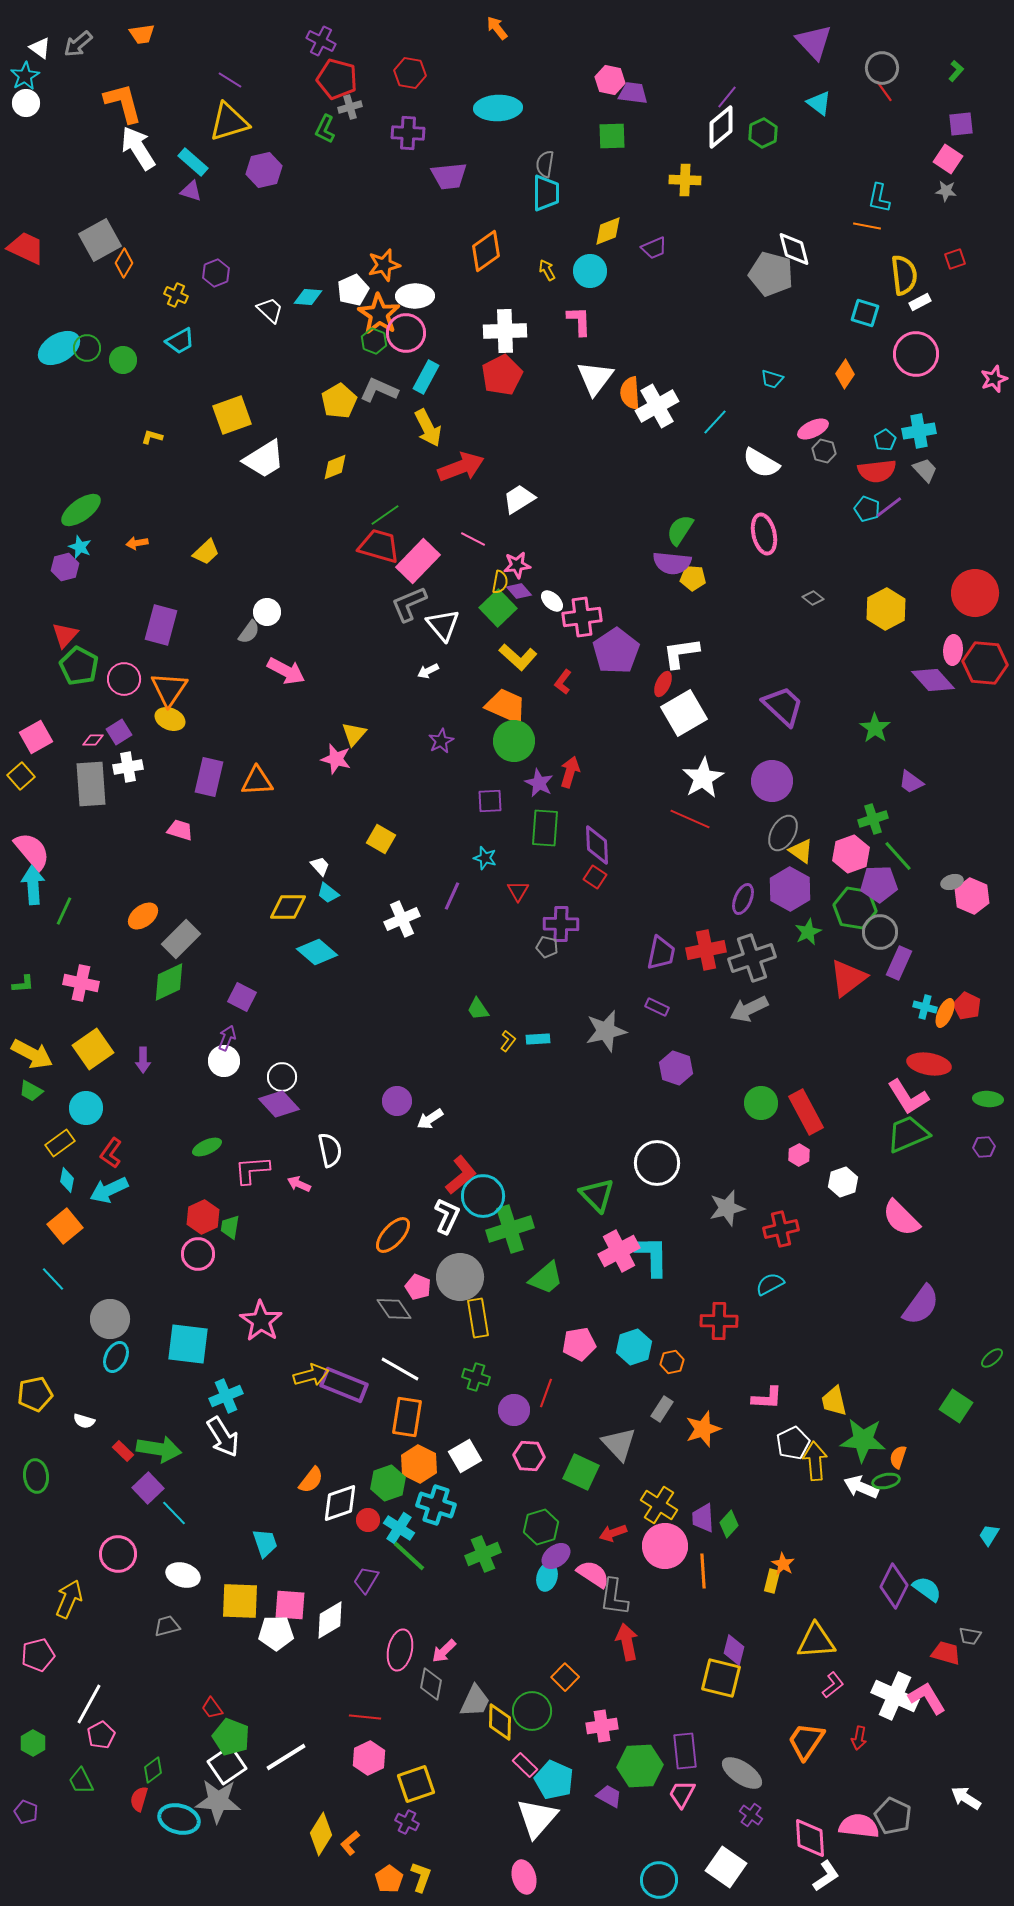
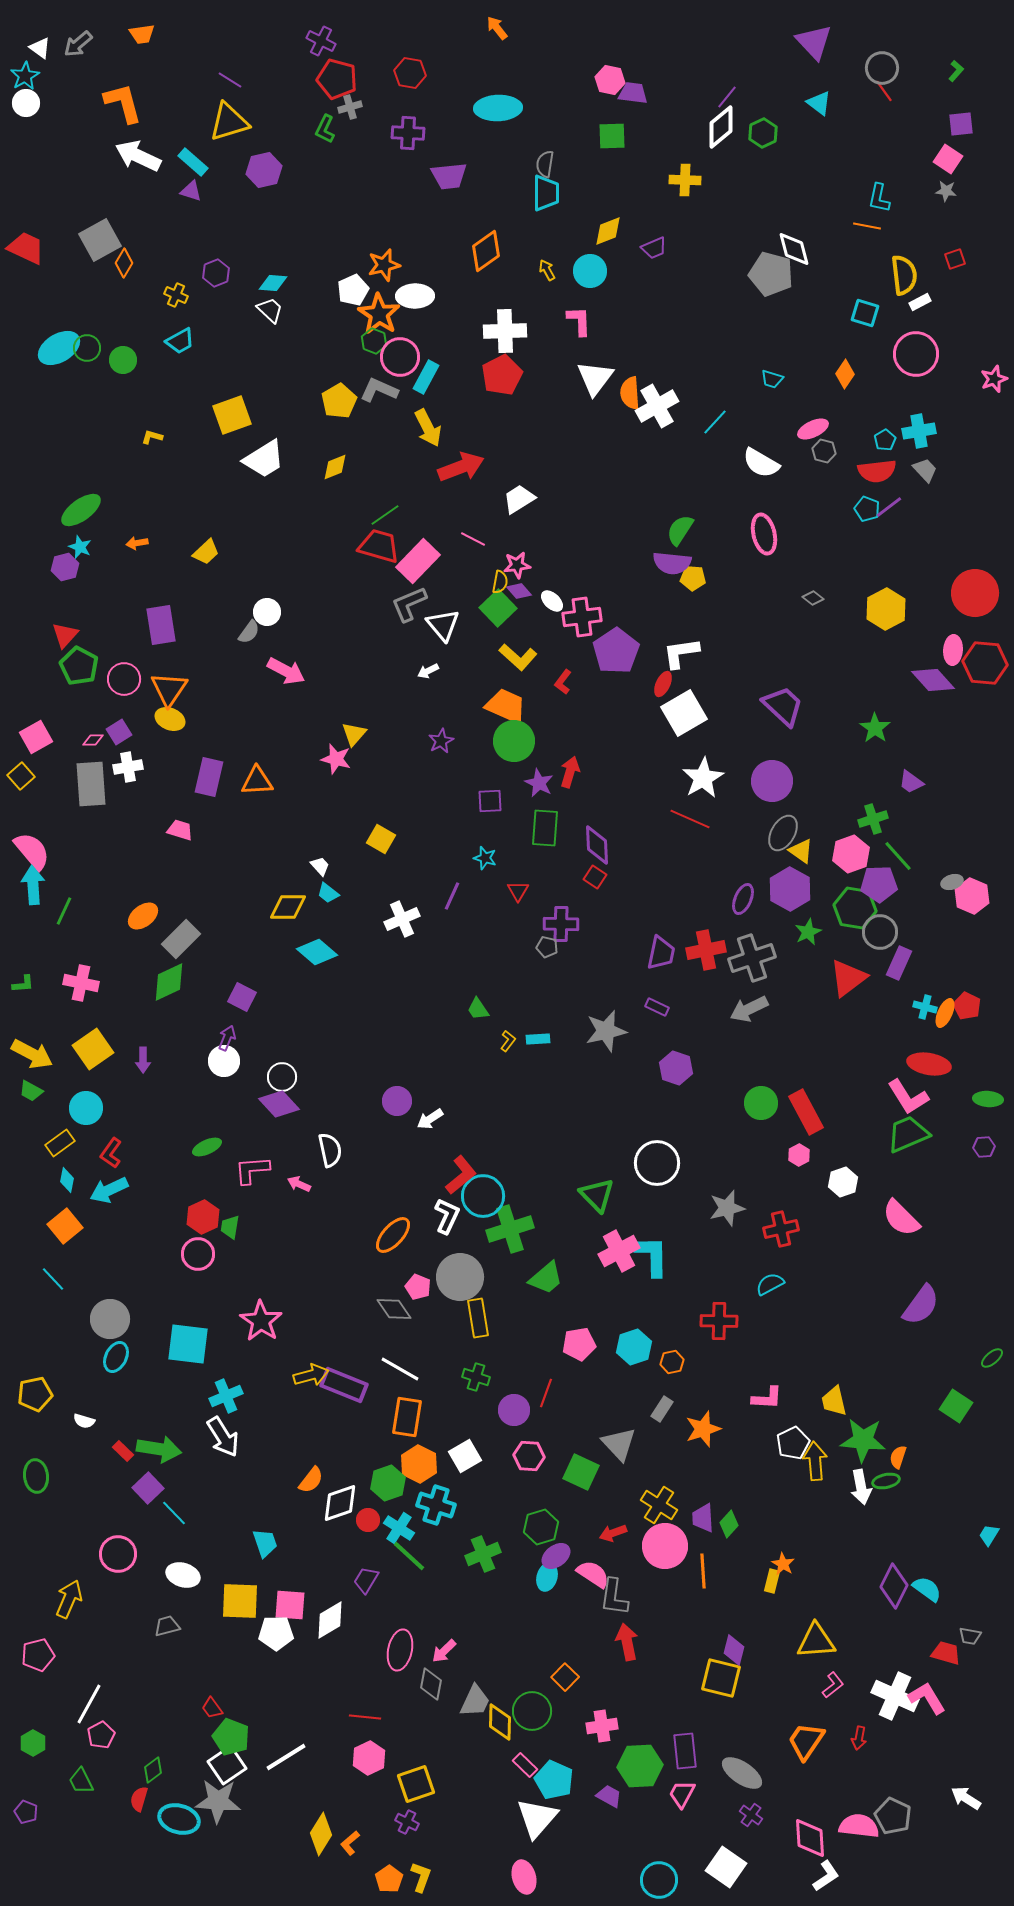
white arrow at (138, 148): moved 8 px down; rotated 33 degrees counterclockwise
cyan diamond at (308, 297): moved 35 px left, 14 px up
pink circle at (406, 333): moved 6 px left, 24 px down
purple rectangle at (161, 625): rotated 24 degrees counterclockwise
white arrow at (861, 1487): rotated 124 degrees counterclockwise
